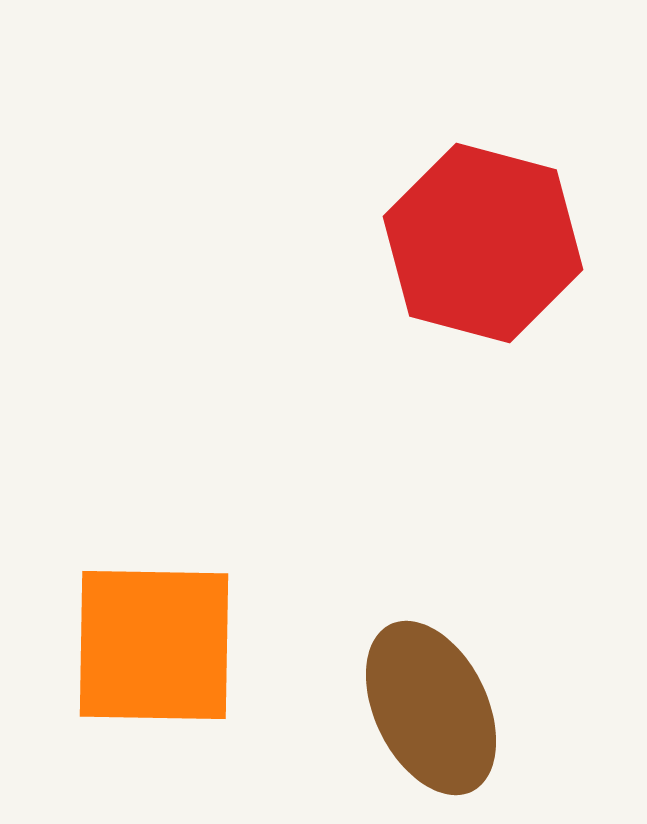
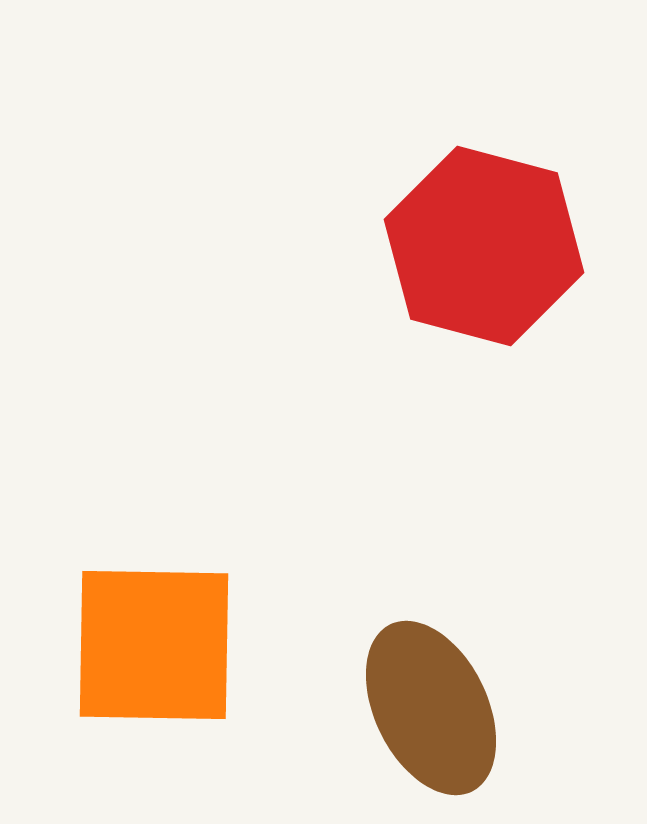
red hexagon: moved 1 px right, 3 px down
